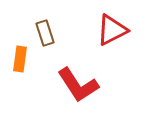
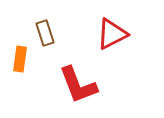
red triangle: moved 4 px down
red L-shape: rotated 12 degrees clockwise
